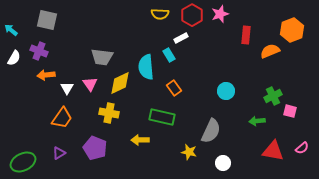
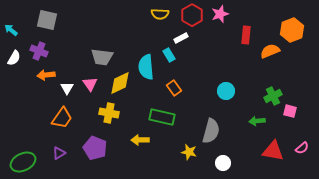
gray semicircle: rotated 10 degrees counterclockwise
